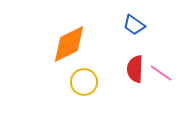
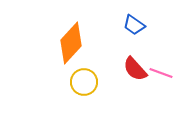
orange diamond: moved 2 px right, 1 px up; rotated 21 degrees counterclockwise
red semicircle: rotated 44 degrees counterclockwise
pink line: rotated 15 degrees counterclockwise
